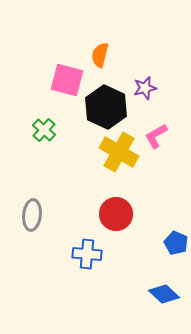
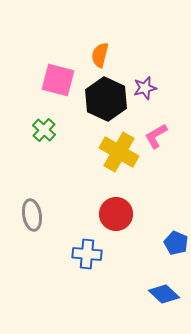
pink square: moved 9 px left
black hexagon: moved 8 px up
gray ellipse: rotated 16 degrees counterclockwise
